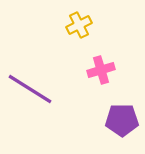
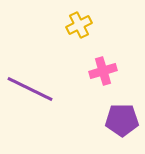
pink cross: moved 2 px right, 1 px down
purple line: rotated 6 degrees counterclockwise
